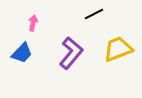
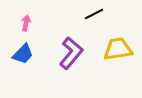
pink arrow: moved 7 px left
yellow trapezoid: rotated 12 degrees clockwise
blue trapezoid: moved 1 px right, 1 px down
